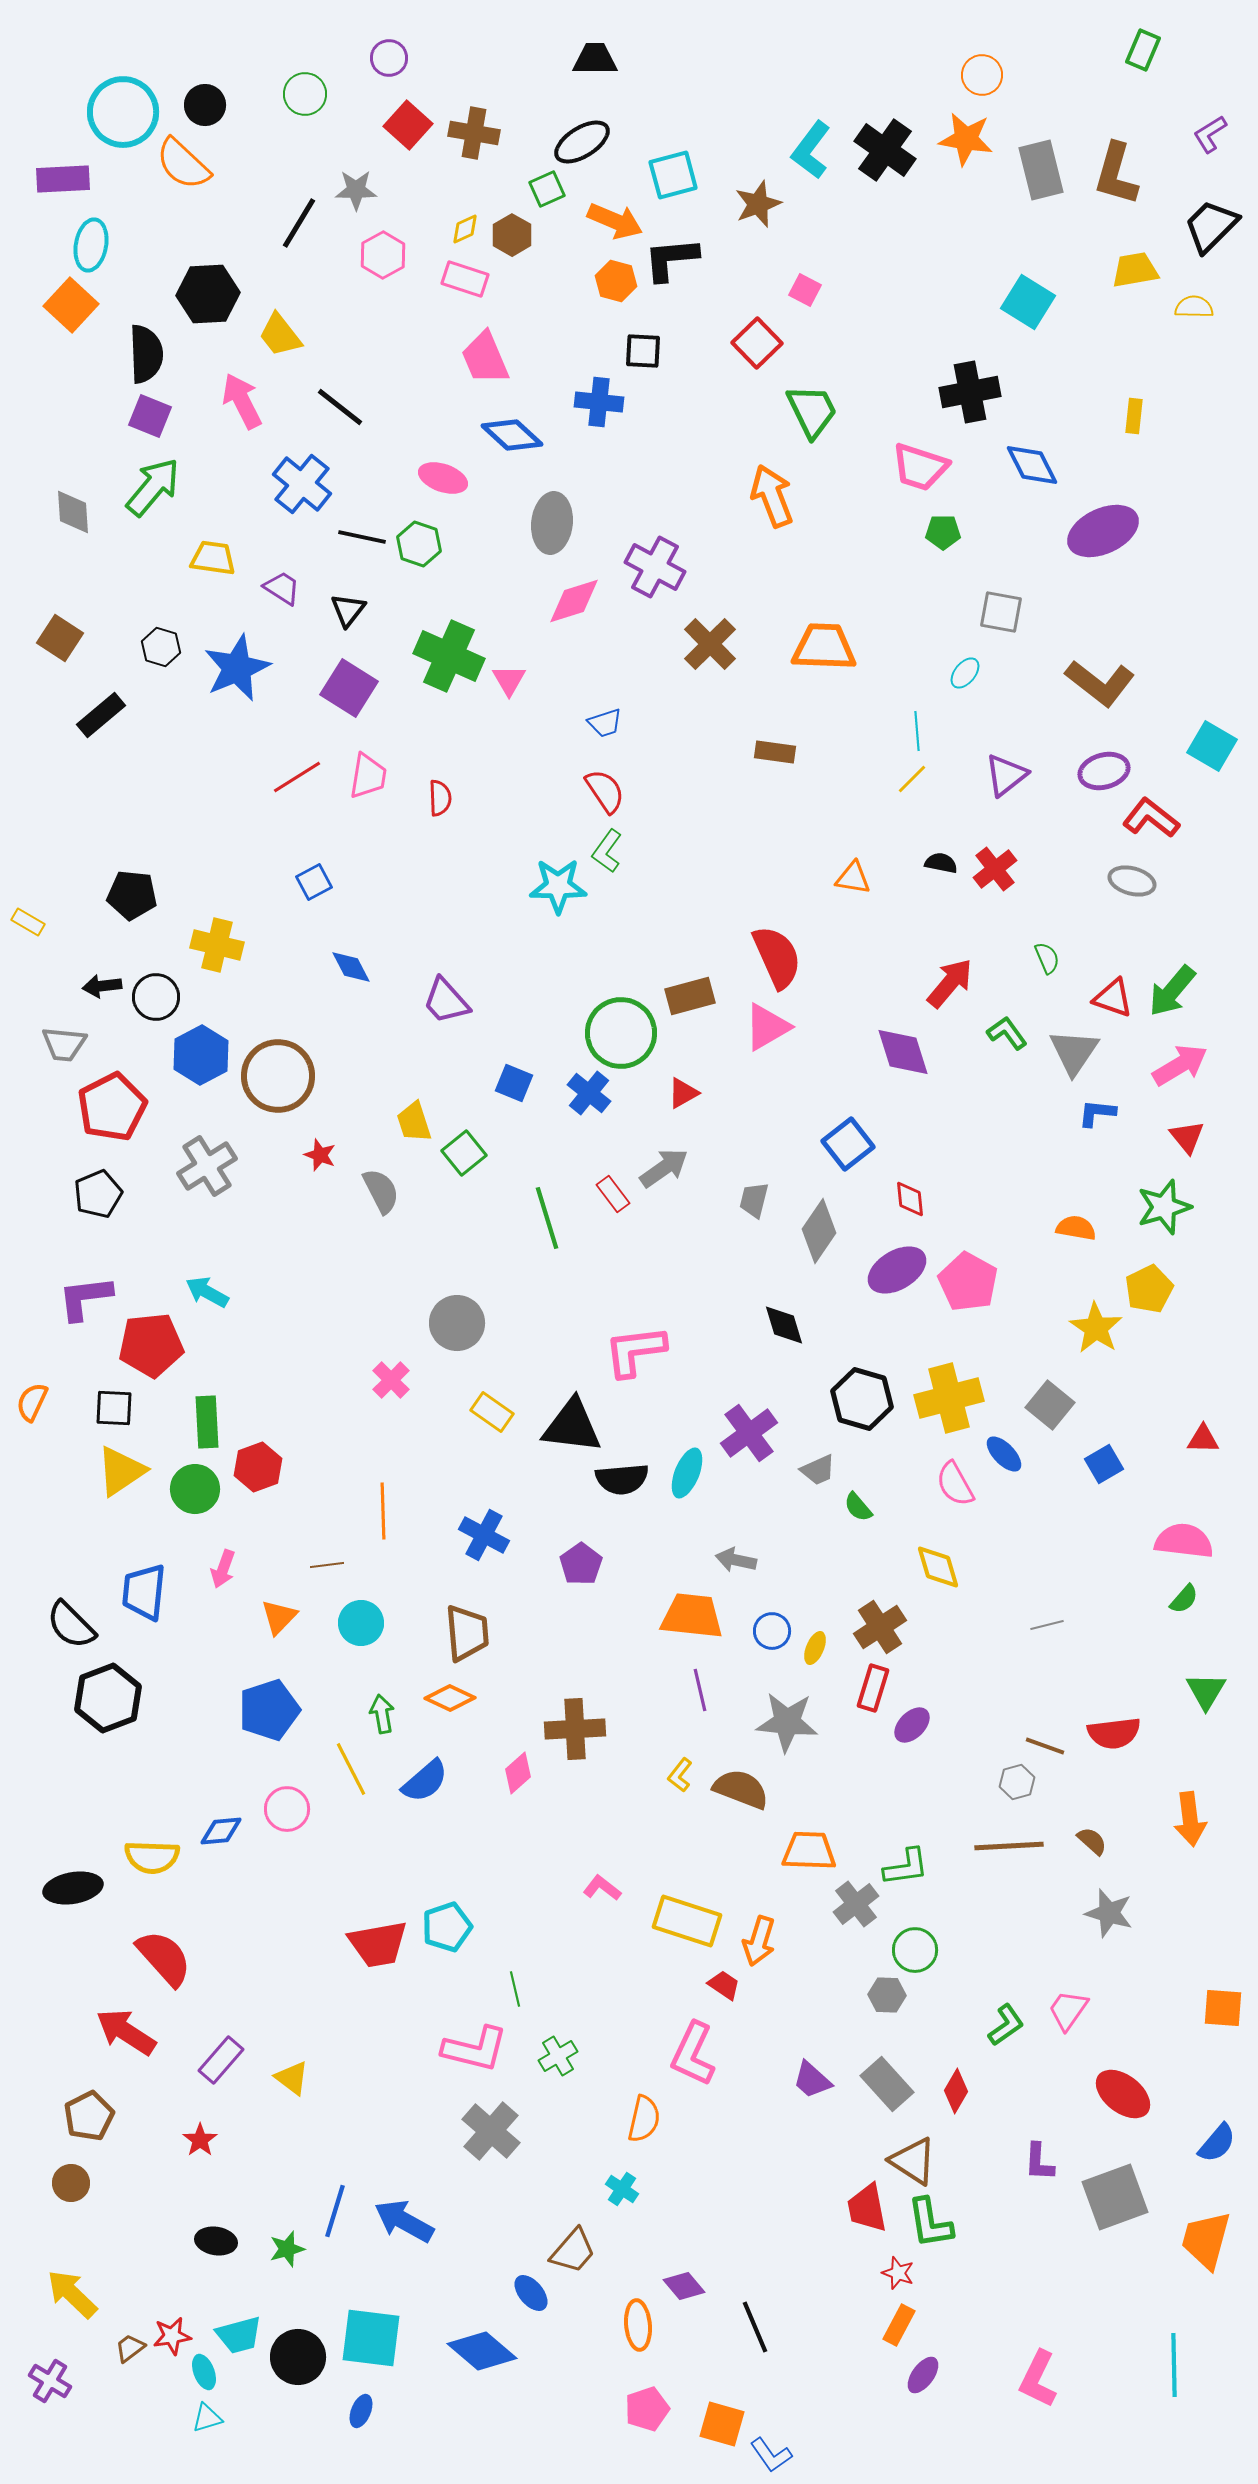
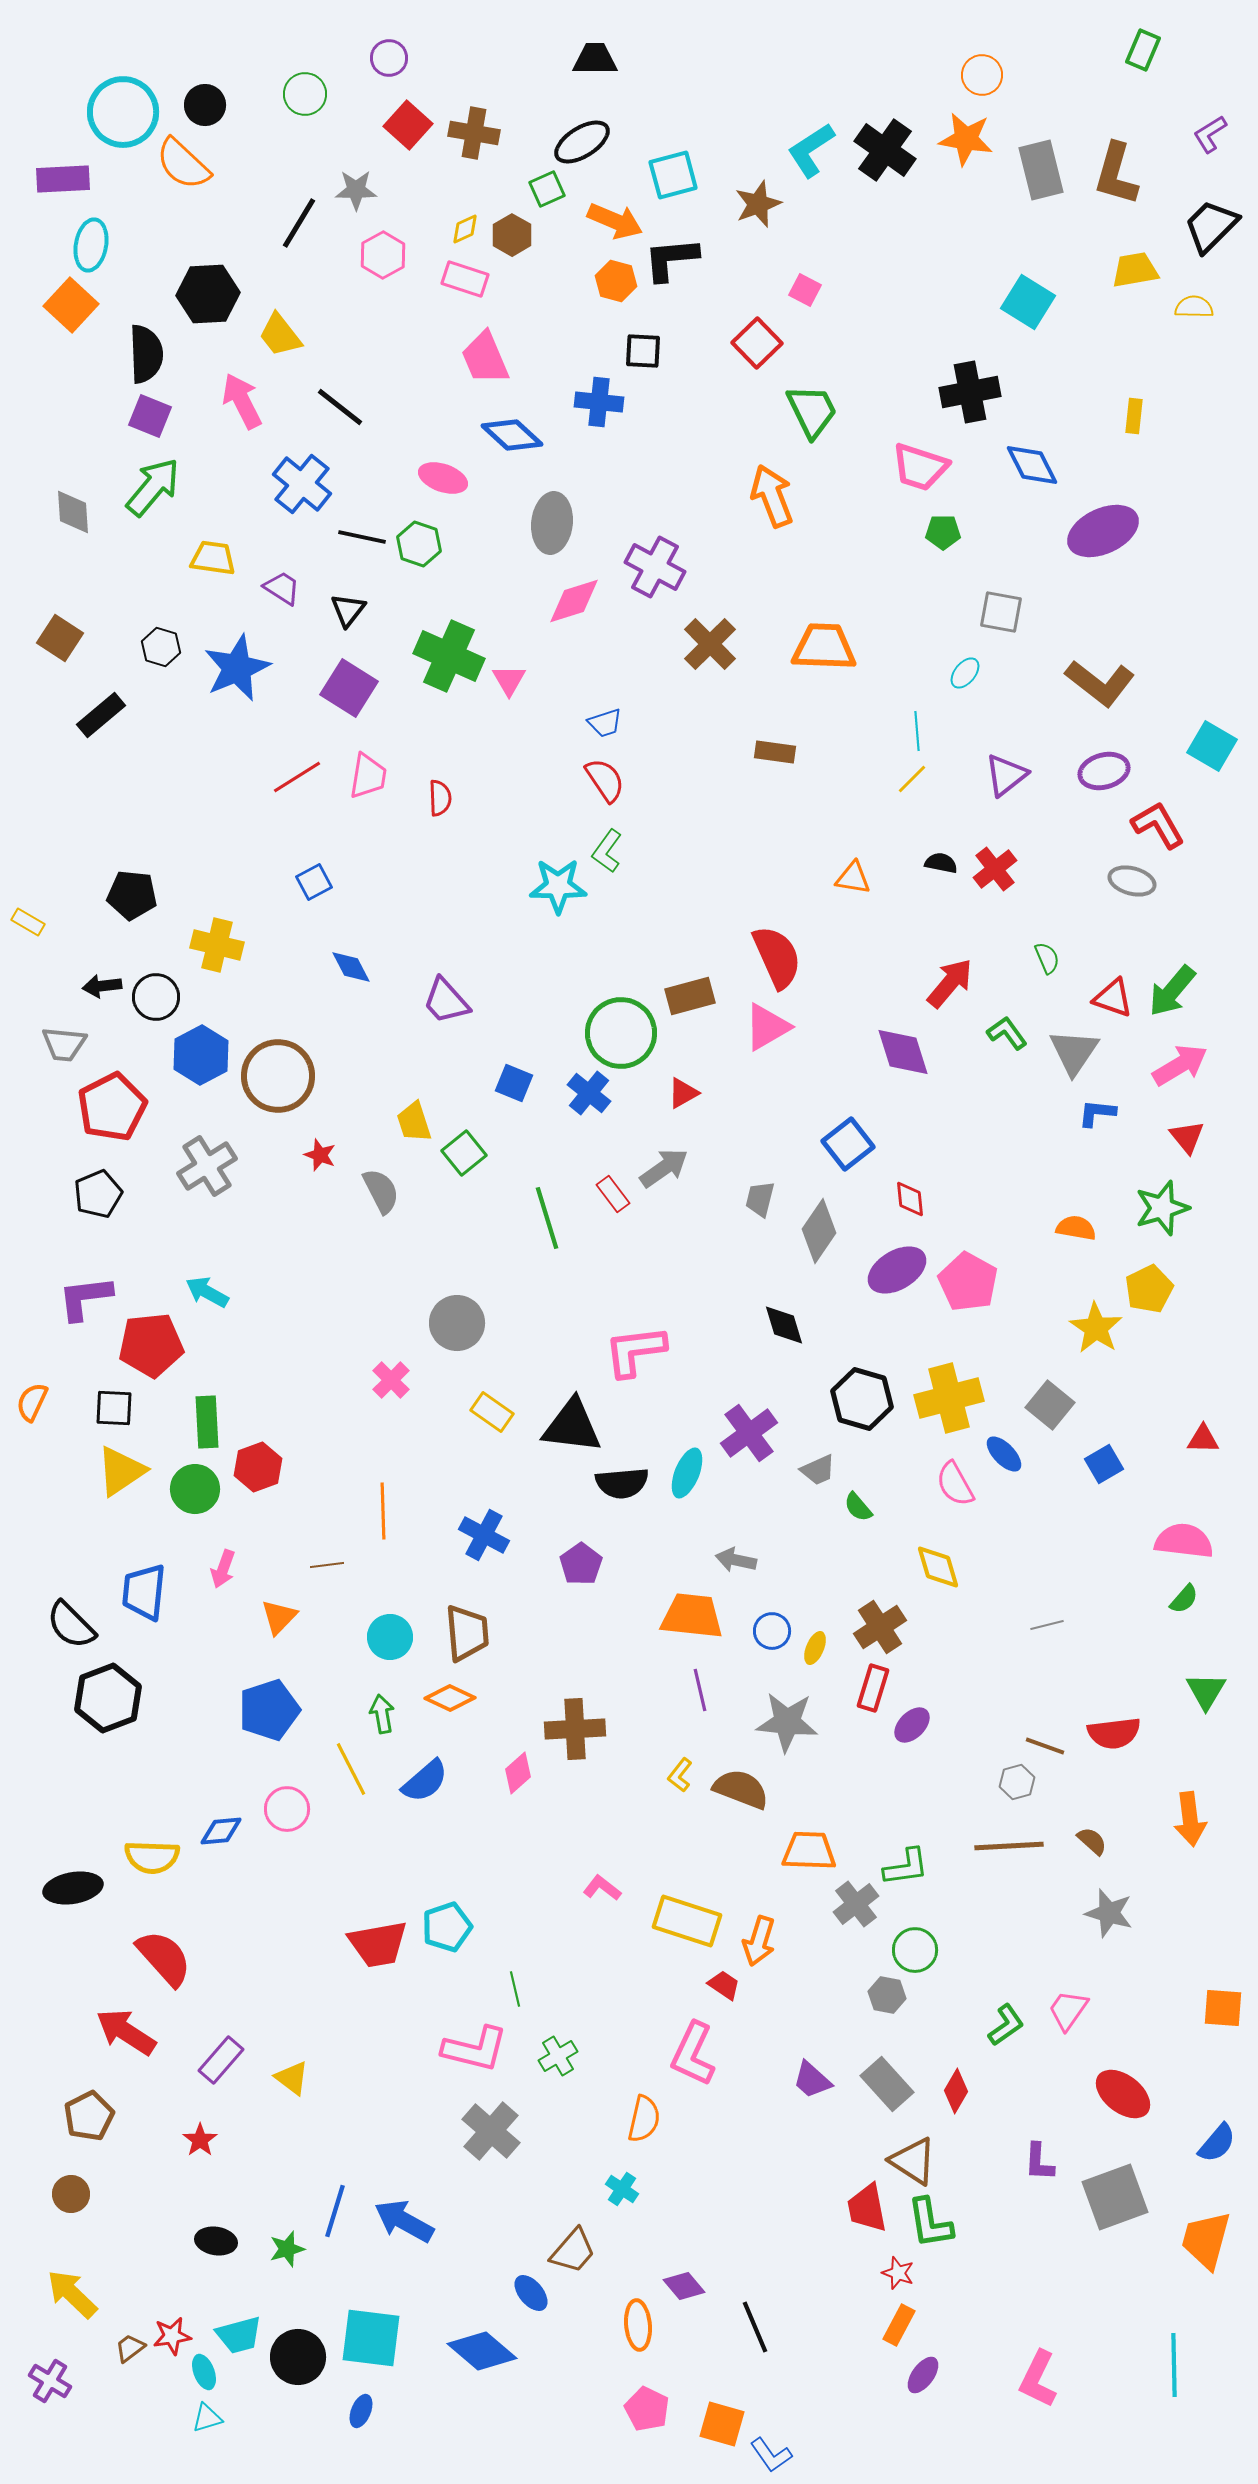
cyan L-shape at (811, 150): rotated 20 degrees clockwise
red semicircle at (605, 791): moved 11 px up
red L-shape at (1151, 818): moved 7 px right, 7 px down; rotated 22 degrees clockwise
gray trapezoid at (754, 1200): moved 6 px right, 1 px up
green star at (1164, 1207): moved 2 px left, 1 px down
black semicircle at (622, 1479): moved 4 px down
cyan circle at (361, 1623): moved 29 px right, 14 px down
gray hexagon at (887, 1995): rotated 9 degrees clockwise
brown circle at (71, 2183): moved 11 px down
pink pentagon at (647, 2409): rotated 27 degrees counterclockwise
